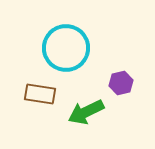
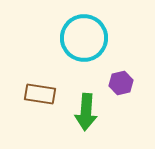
cyan circle: moved 18 px right, 10 px up
green arrow: rotated 60 degrees counterclockwise
